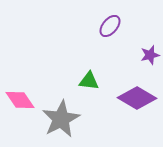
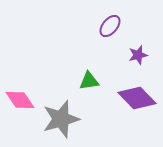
purple star: moved 12 px left
green triangle: rotated 15 degrees counterclockwise
purple diamond: rotated 15 degrees clockwise
gray star: rotated 12 degrees clockwise
